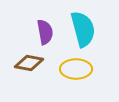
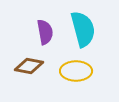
brown diamond: moved 3 px down
yellow ellipse: moved 2 px down
